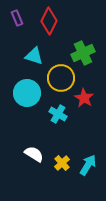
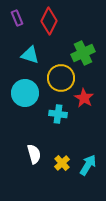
cyan triangle: moved 4 px left, 1 px up
cyan circle: moved 2 px left
cyan cross: rotated 24 degrees counterclockwise
white semicircle: rotated 42 degrees clockwise
